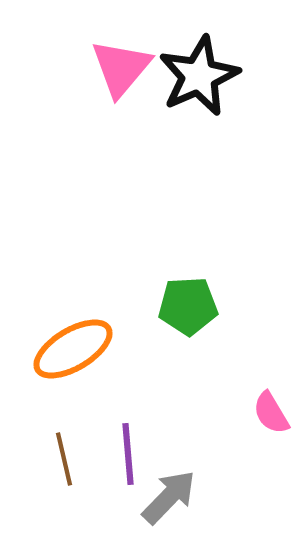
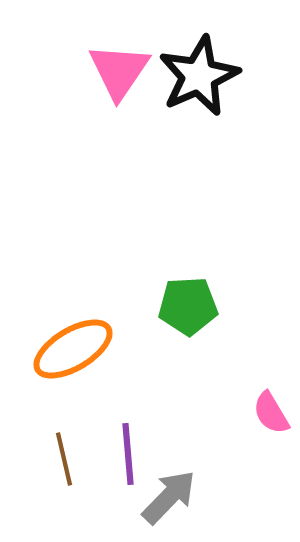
pink triangle: moved 2 px left, 3 px down; rotated 6 degrees counterclockwise
